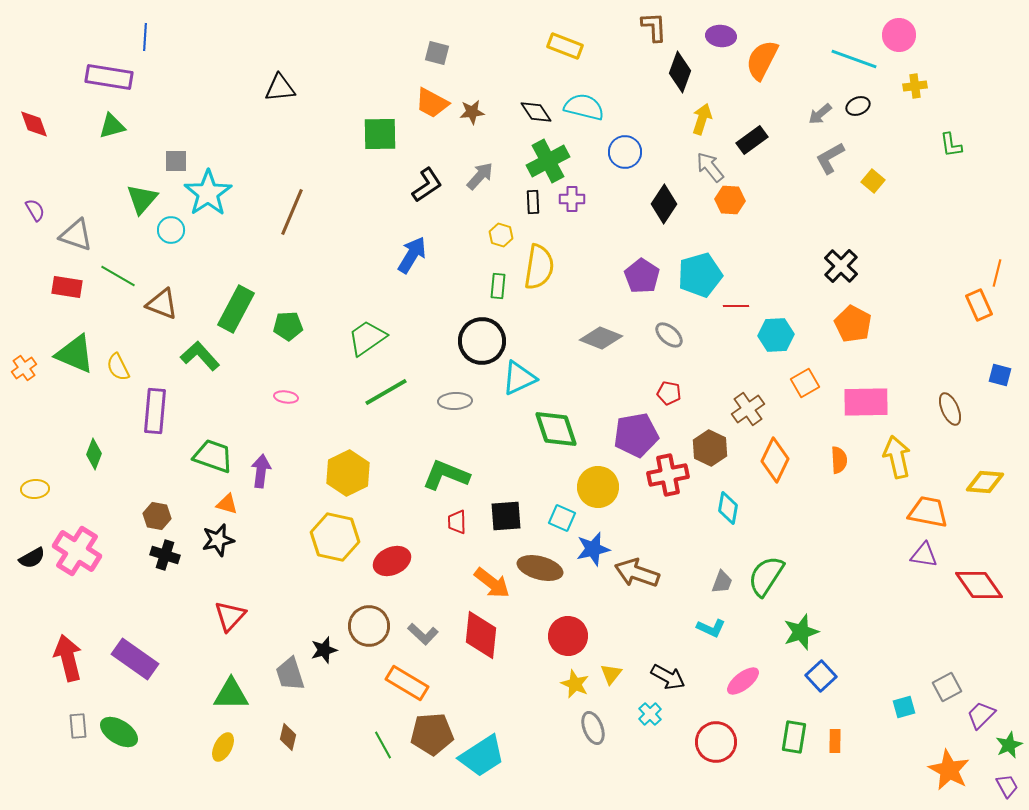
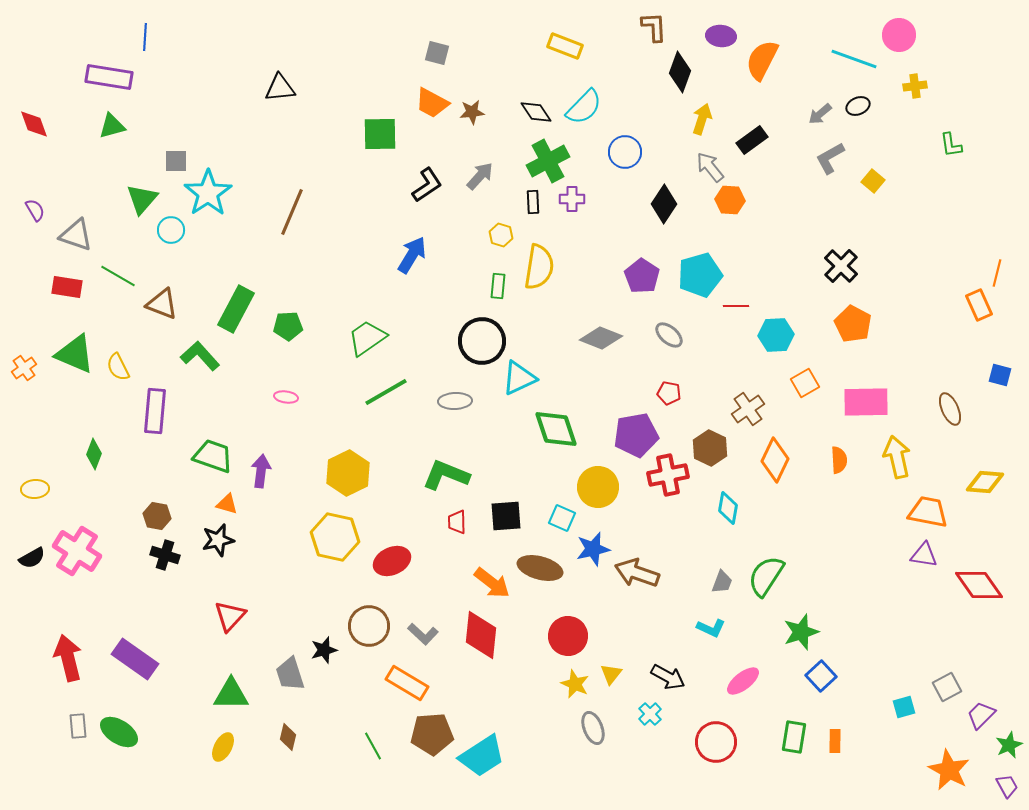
cyan semicircle at (584, 107): rotated 120 degrees clockwise
green line at (383, 745): moved 10 px left, 1 px down
